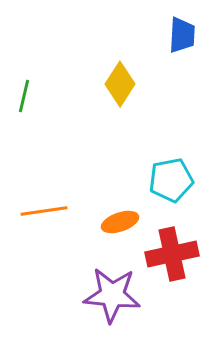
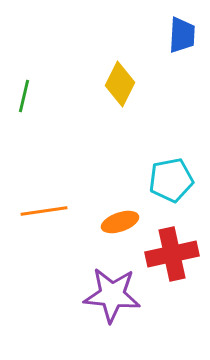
yellow diamond: rotated 6 degrees counterclockwise
